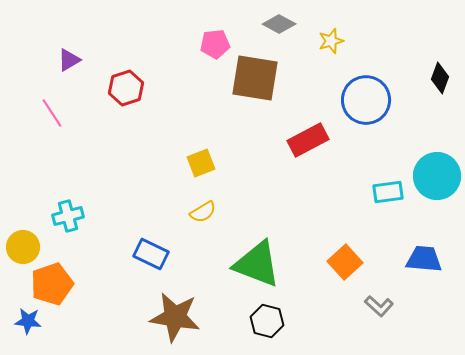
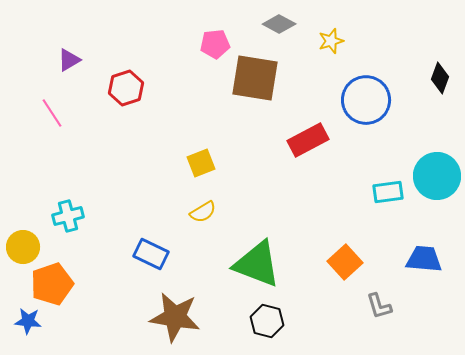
gray L-shape: rotated 32 degrees clockwise
